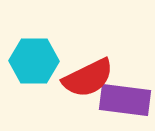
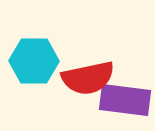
red semicircle: rotated 14 degrees clockwise
